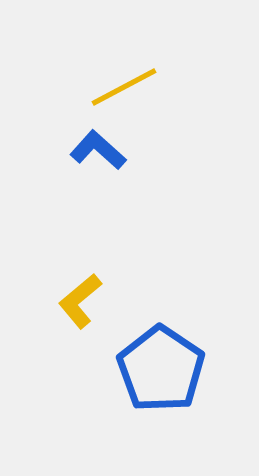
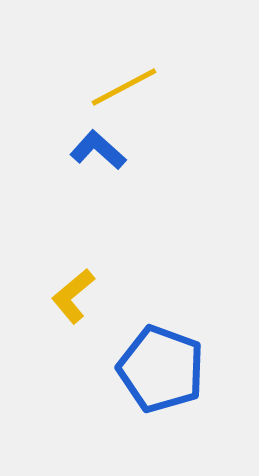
yellow L-shape: moved 7 px left, 5 px up
blue pentagon: rotated 14 degrees counterclockwise
